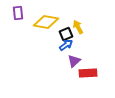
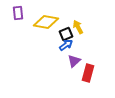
red rectangle: rotated 72 degrees counterclockwise
